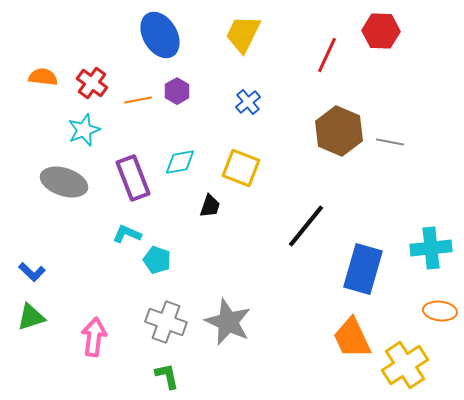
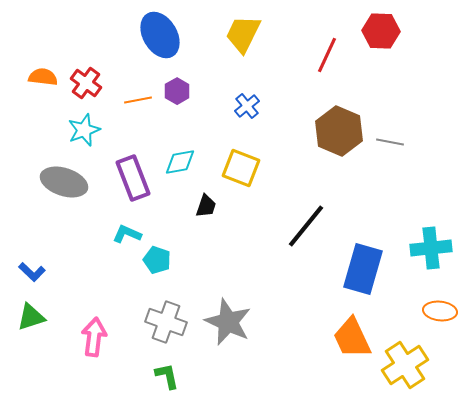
red cross: moved 6 px left
blue cross: moved 1 px left, 4 px down
black trapezoid: moved 4 px left
